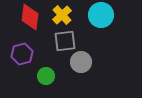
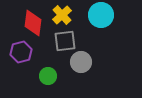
red diamond: moved 3 px right, 6 px down
purple hexagon: moved 1 px left, 2 px up
green circle: moved 2 px right
